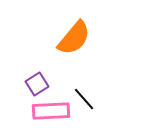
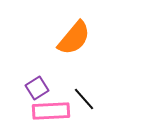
purple square: moved 4 px down
